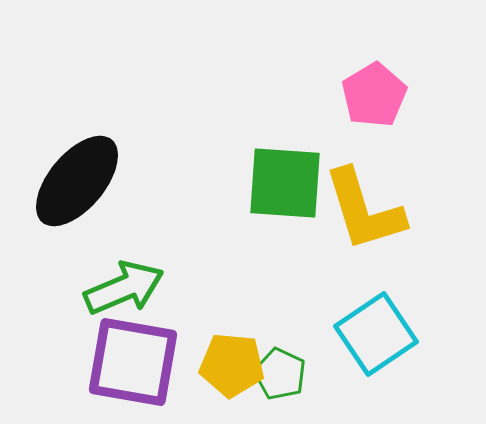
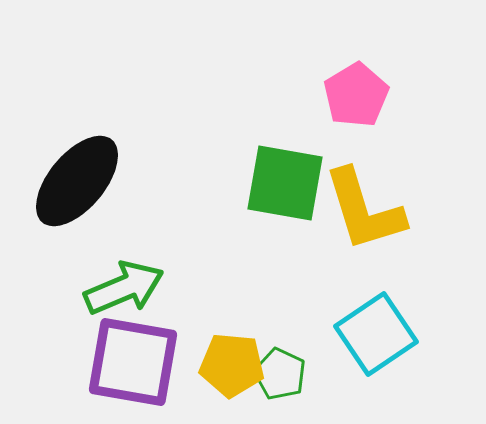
pink pentagon: moved 18 px left
green square: rotated 6 degrees clockwise
